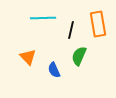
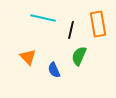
cyan line: rotated 15 degrees clockwise
